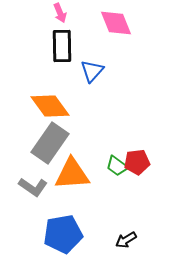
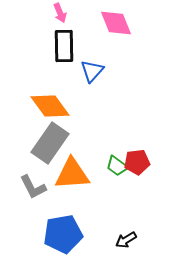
black rectangle: moved 2 px right
gray L-shape: rotated 28 degrees clockwise
